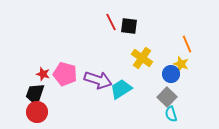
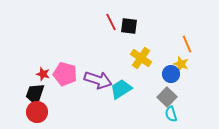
yellow cross: moved 1 px left
